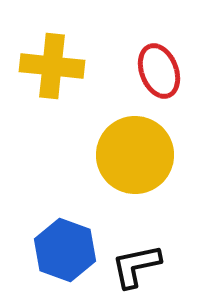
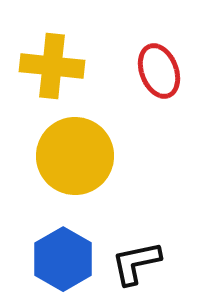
yellow circle: moved 60 px left, 1 px down
blue hexagon: moved 2 px left, 9 px down; rotated 10 degrees clockwise
black L-shape: moved 3 px up
